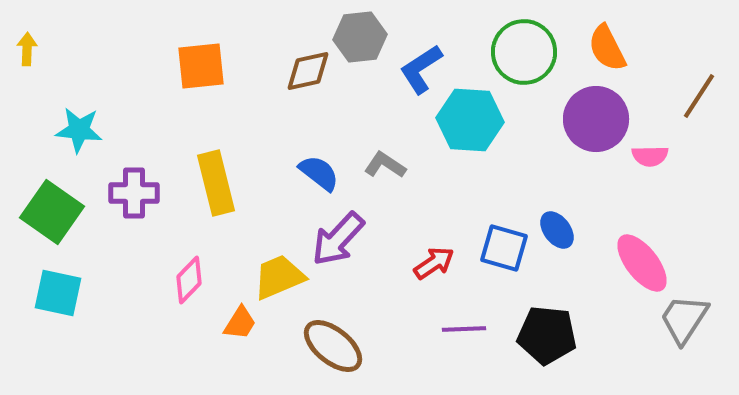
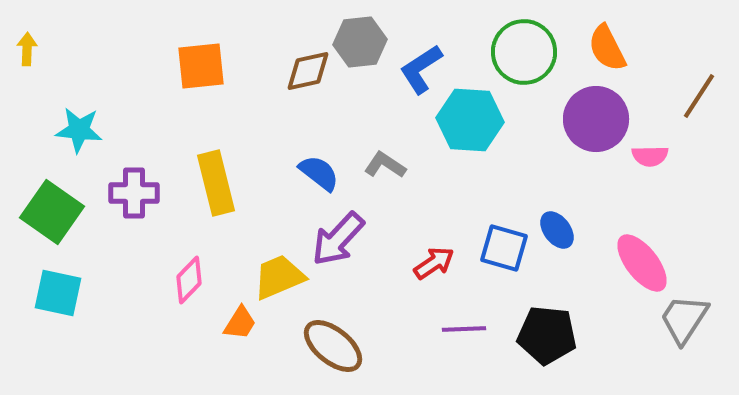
gray hexagon: moved 5 px down
